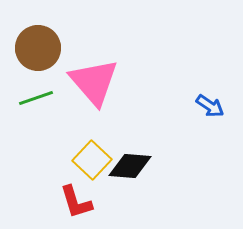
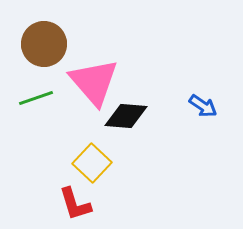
brown circle: moved 6 px right, 4 px up
blue arrow: moved 7 px left
yellow square: moved 3 px down
black diamond: moved 4 px left, 50 px up
red L-shape: moved 1 px left, 2 px down
